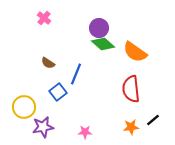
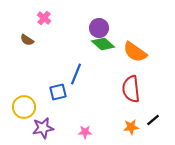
brown semicircle: moved 21 px left, 23 px up
blue square: rotated 24 degrees clockwise
purple star: moved 1 px down
